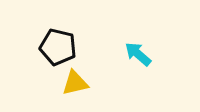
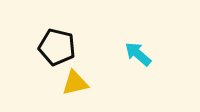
black pentagon: moved 1 px left
